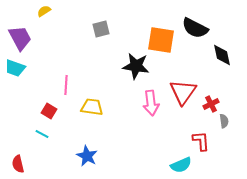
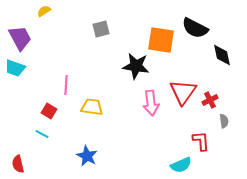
red cross: moved 1 px left, 4 px up
